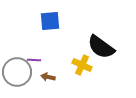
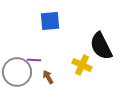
black semicircle: moved 1 px up; rotated 28 degrees clockwise
brown arrow: rotated 48 degrees clockwise
